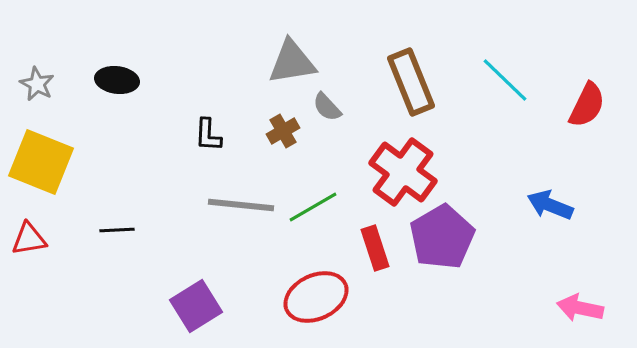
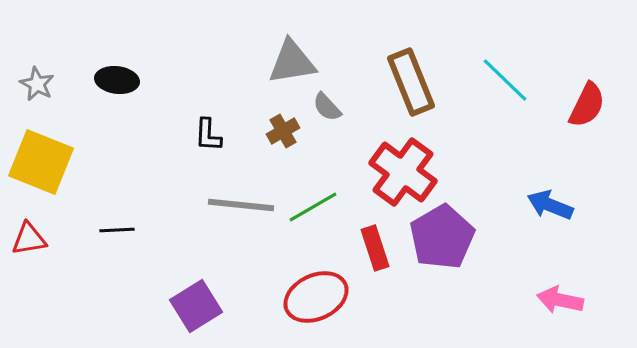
pink arrow: moved 20 px left, 8 px up
